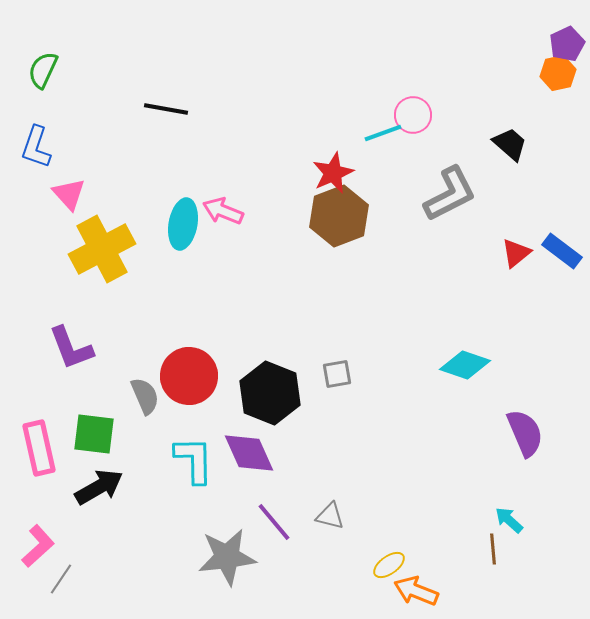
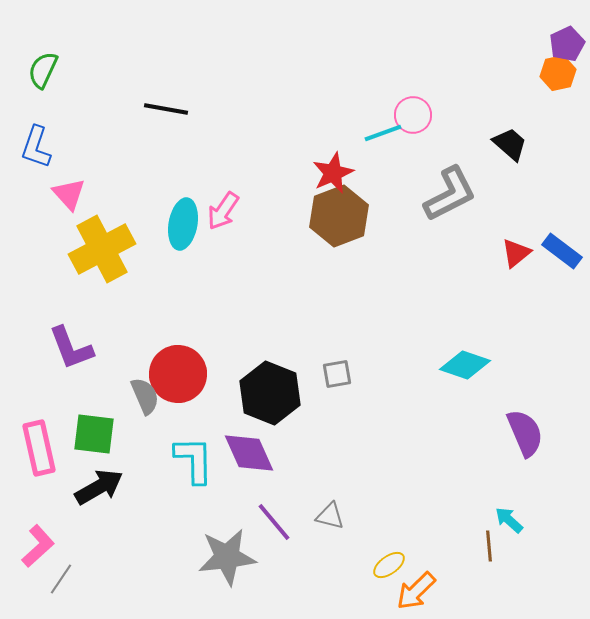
pink arrow: rotated 78 degrees counterclockwise
red circle: moved 11 px left, 2 px up
brown line: moved 4 px left, 3 px up
orange arrow: rotated 66 degrees counterclockwise
